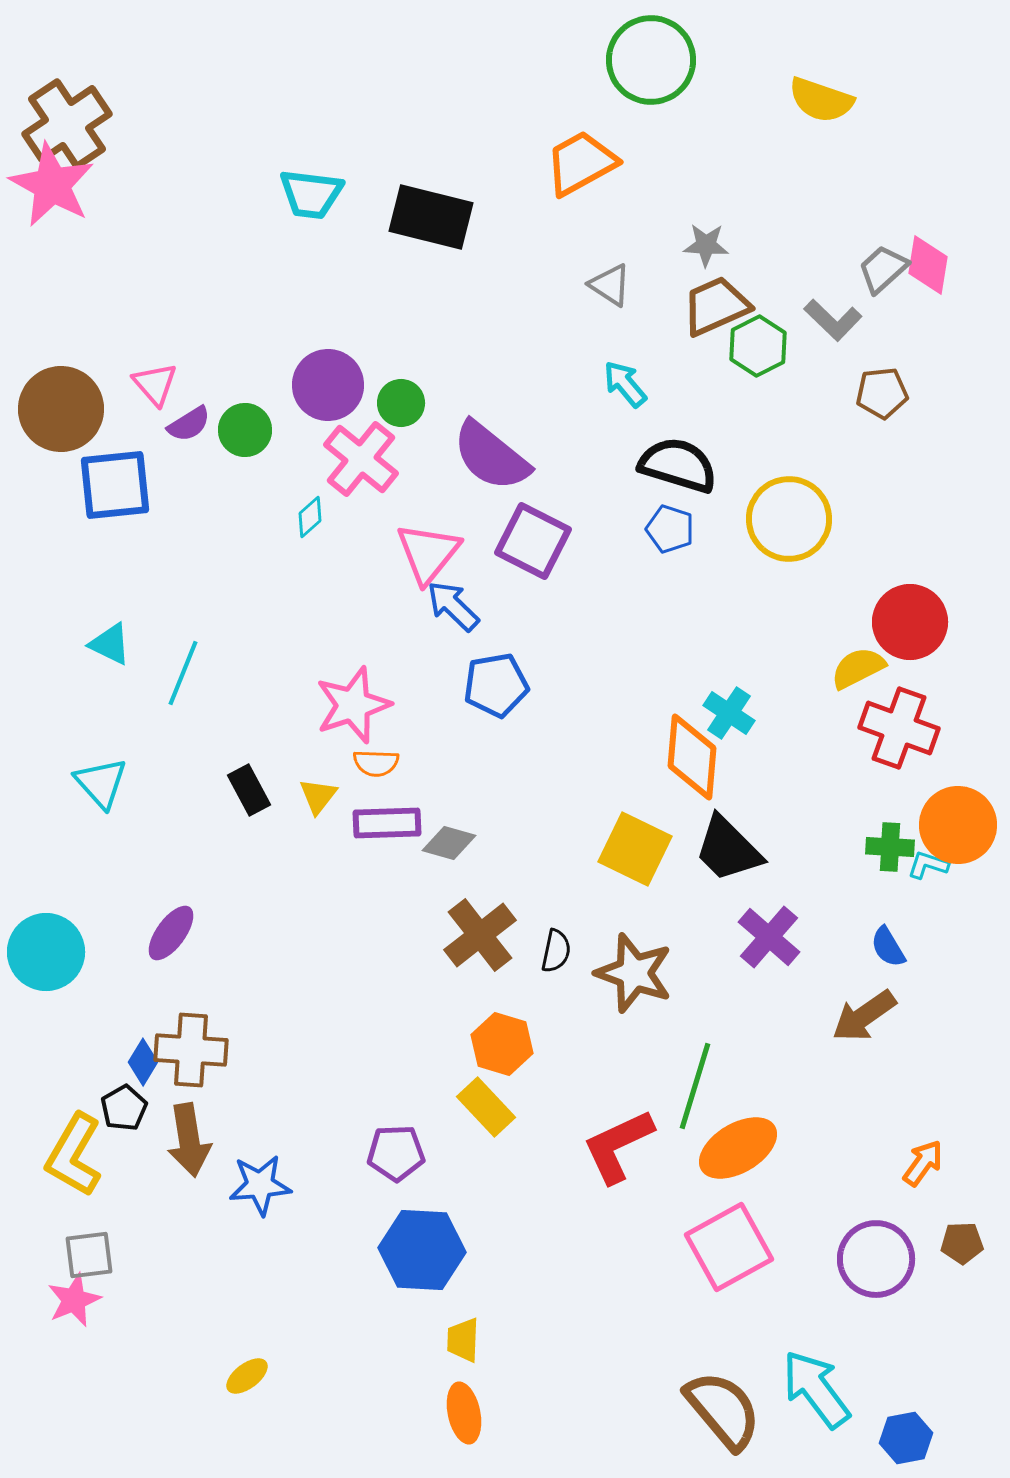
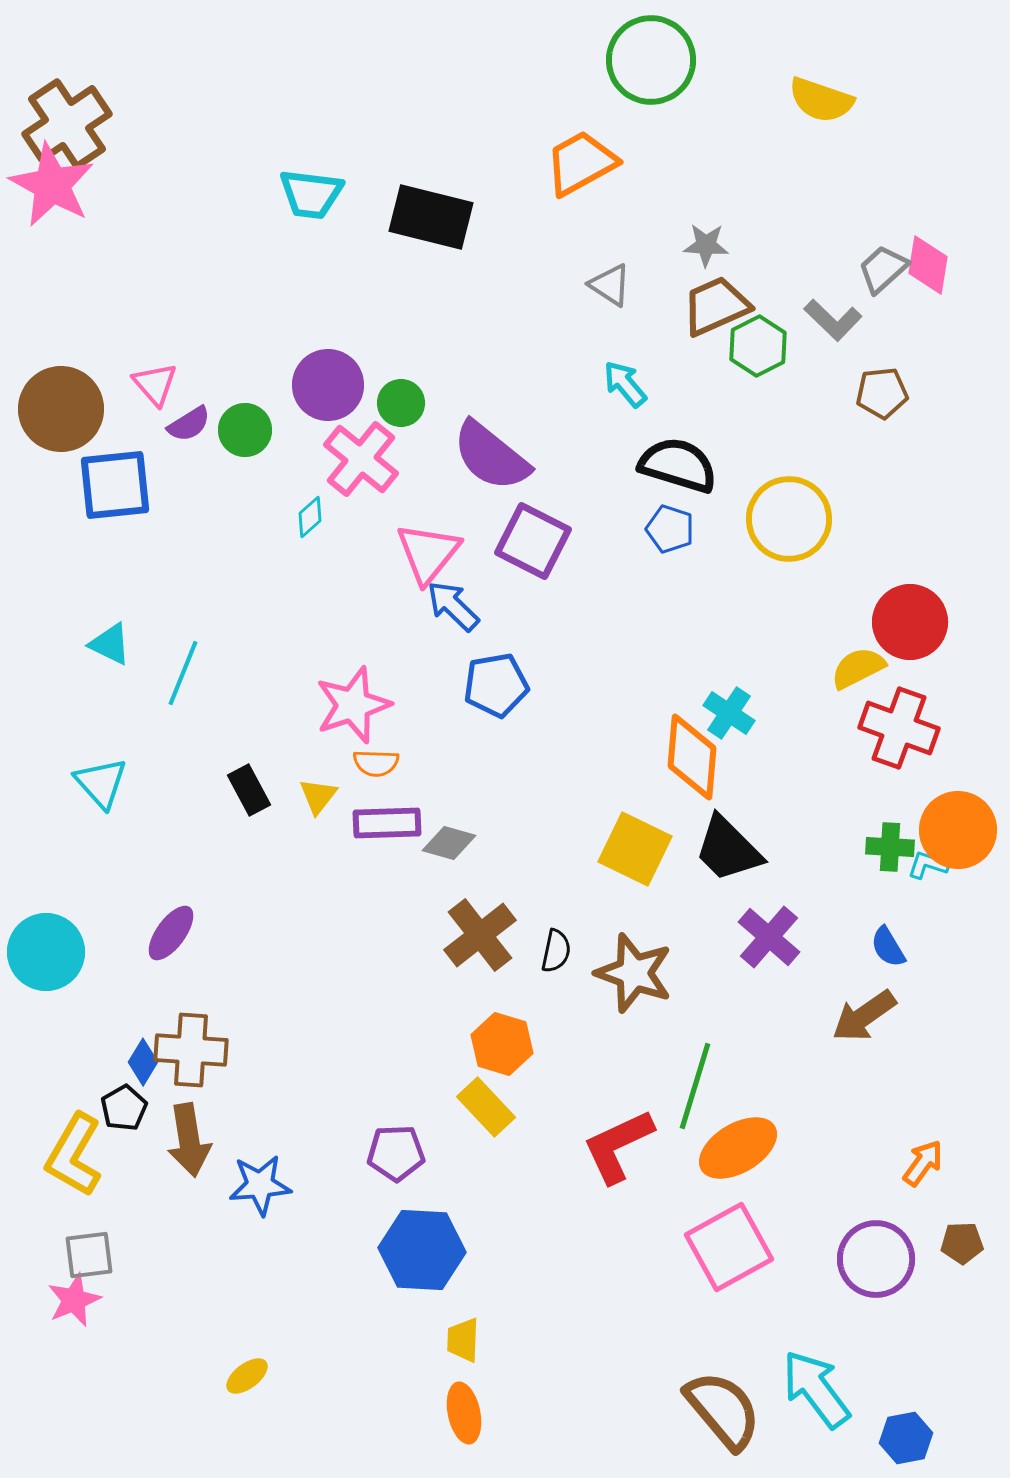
orange circle at (958, 825): moved 5 px down
